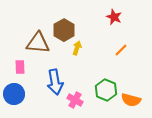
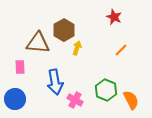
blue circle: moved 1 px right, 5 px down
orange semicircle: rotated 132 degrees counterclockwise
